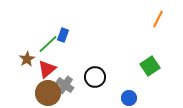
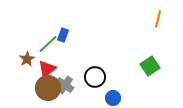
orange line: rotated 12 degrees counterclockwise
brown circle: moved 5 px up
blue circle: moved 16 px left
